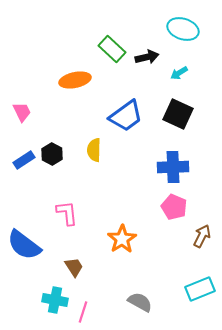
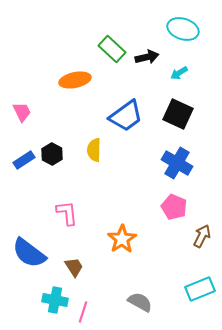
blue cross: moved 4 px right, 4 px up; rotated 32 degrees clockwise
blue semicircle: moved 5 px right, 8 px down
